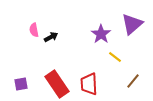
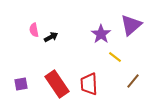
purple triangle: moved 1 px left, 1 px down
